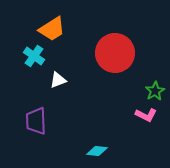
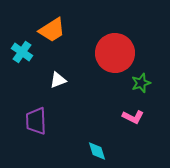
orange trapezoid: moved 1 px down
cyan cross: moved 12 px left, 4 px up
green star: moved 14 px left, 8 px up; rotated 12 degrees clockwise
pink L-shape: moved 13 px left, 2 px down
cyan diamond: rotated 65 degrees clockwise
